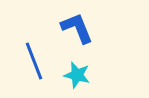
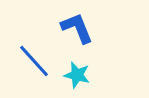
blue line: rotated 21 degrees counterclockwise
